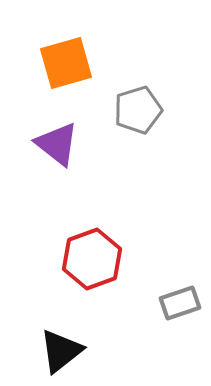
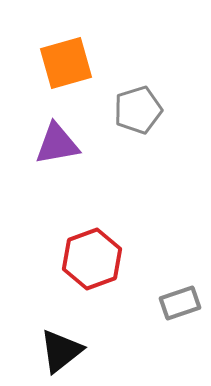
purple triangle: rotated 48 degrees counterclockwise
